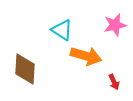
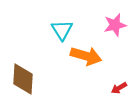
cyan triangle: rotated 25 degrees clockwise
brown diamond: moved 2 px left, 10 px down
red arrow: moved 5 px right, 6 px down; rotated 84 degrees clockwise
